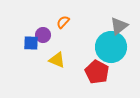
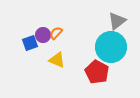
orange semicircle: moved 7 px left, 11 px down
gray triangle: moved 2 px left, 5 px up
blue square: moved 1 px left; rotated 21 degrees counterclockwise
